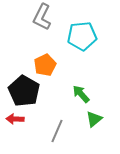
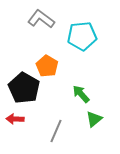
gray L-shape: moved 1 px left, 2 px down; rotated 100 degrees clockwise
orange pentagon: moved 2 px right, 1 px down; rotated 15 degrees counterclockwise
black pentagon: moved 3 px up
gray line: moved 1 px left
